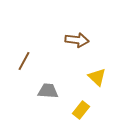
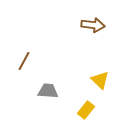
brown arrow: moved 16 px right, 15 px up
yellow triangle: moved 3 px right, 3 px down
yellow rectangle: moved 5 px right
